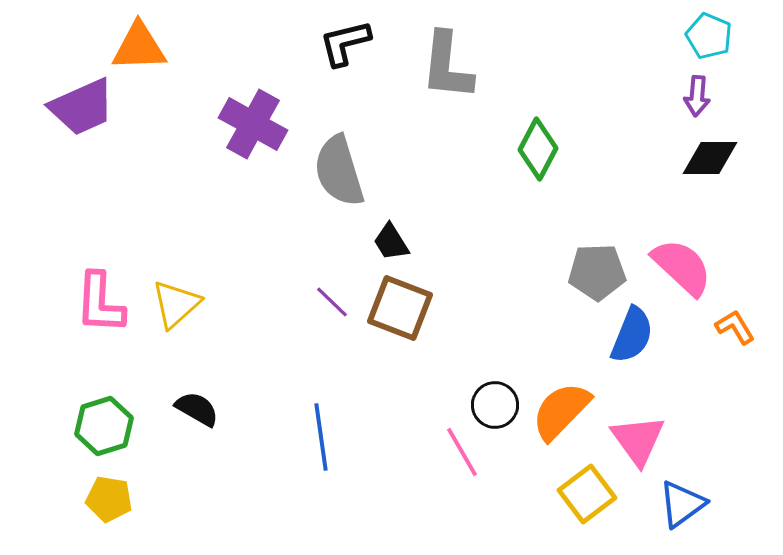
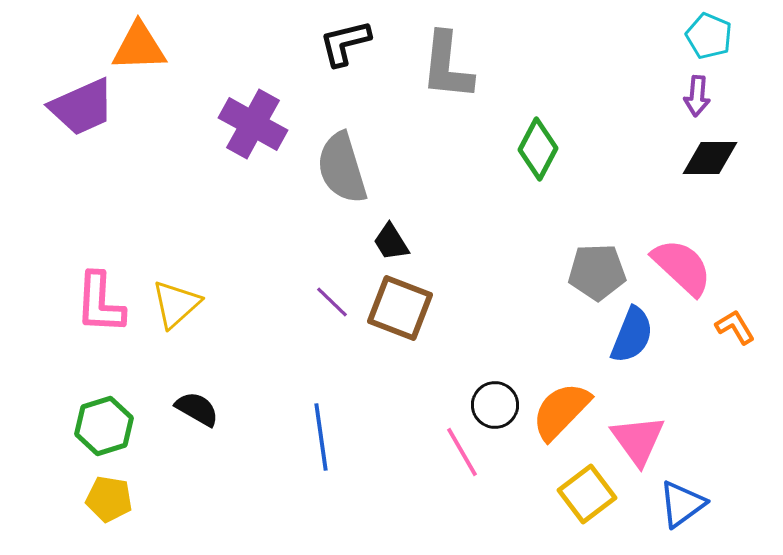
gray semicircle: moved 3 px right, 3 px up
